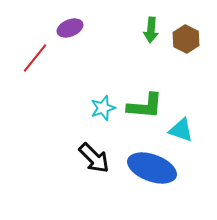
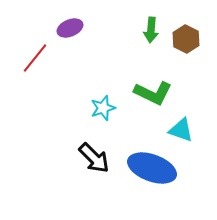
green L-shape: moved 8 px right, 13 px up; rotated 21 degrees clockwise
